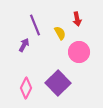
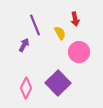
red arrow: moved 2 px left
